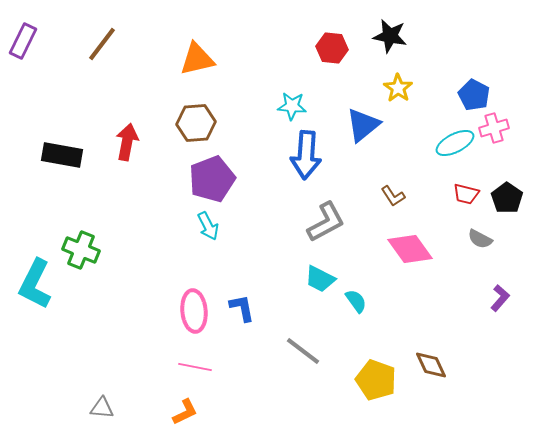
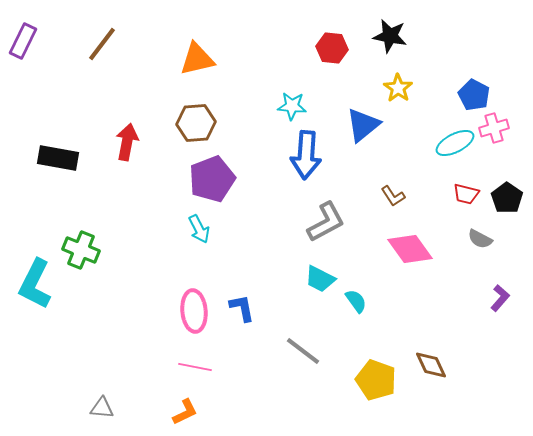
black rectangle: moved 4 px left, 3 px down
cyan arrow: moved 9 px left, 3 px down
